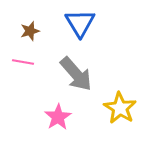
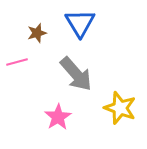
brown star: moved 7 px right, 2 px down
pink line: moved 6 px left; rotated 25 degrees counterclockwise
yellow star: rotated 12 degrees counterclockwise
